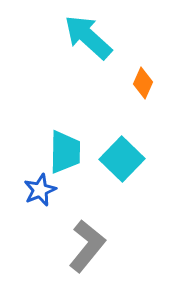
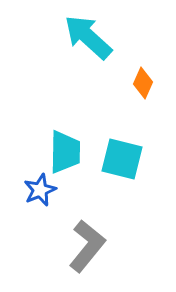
cyan square: rotated 30 degrees counterclockwise
